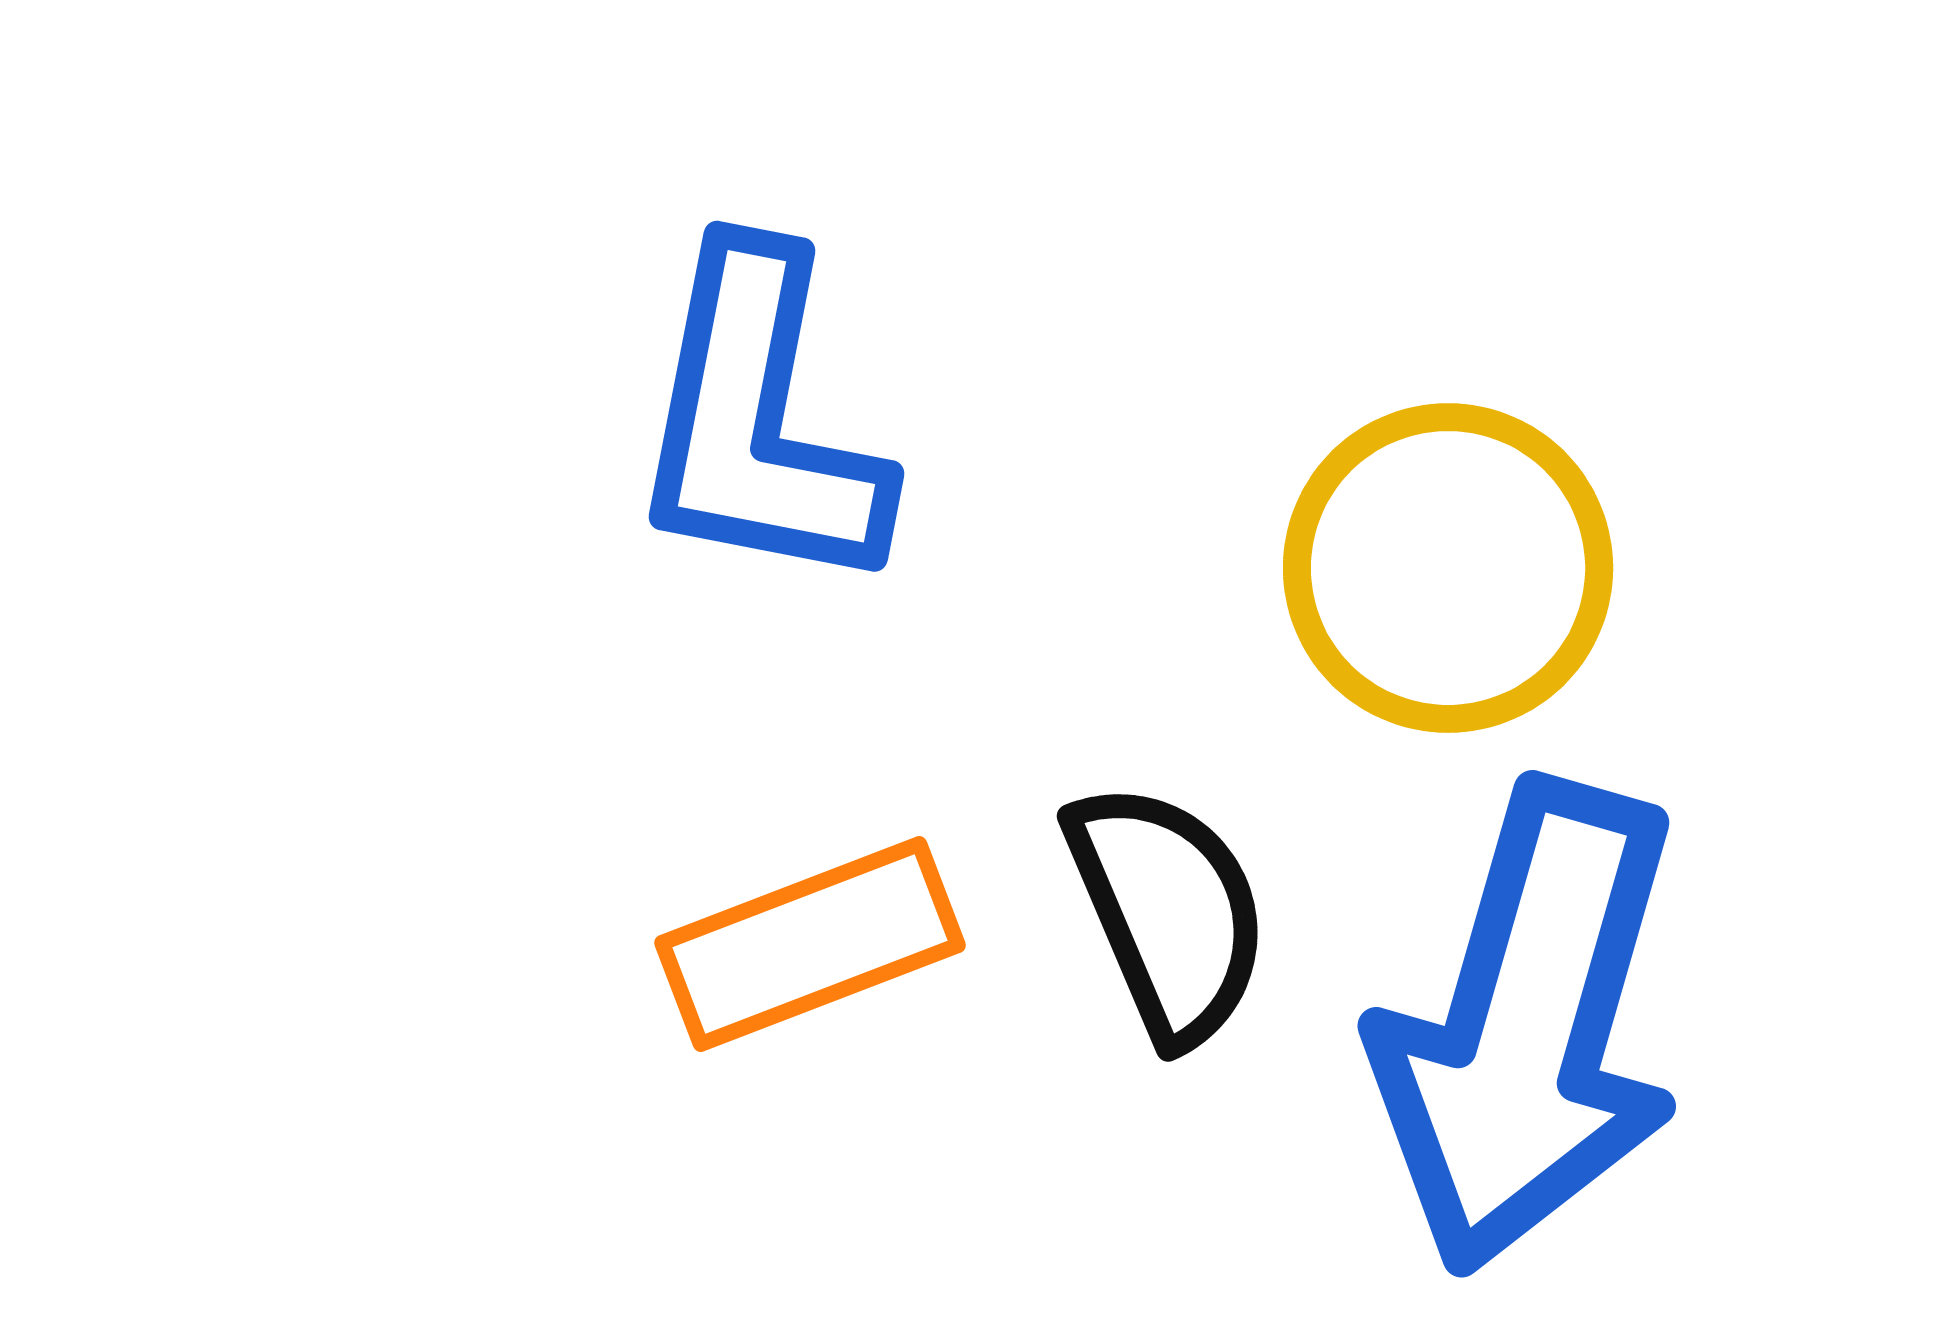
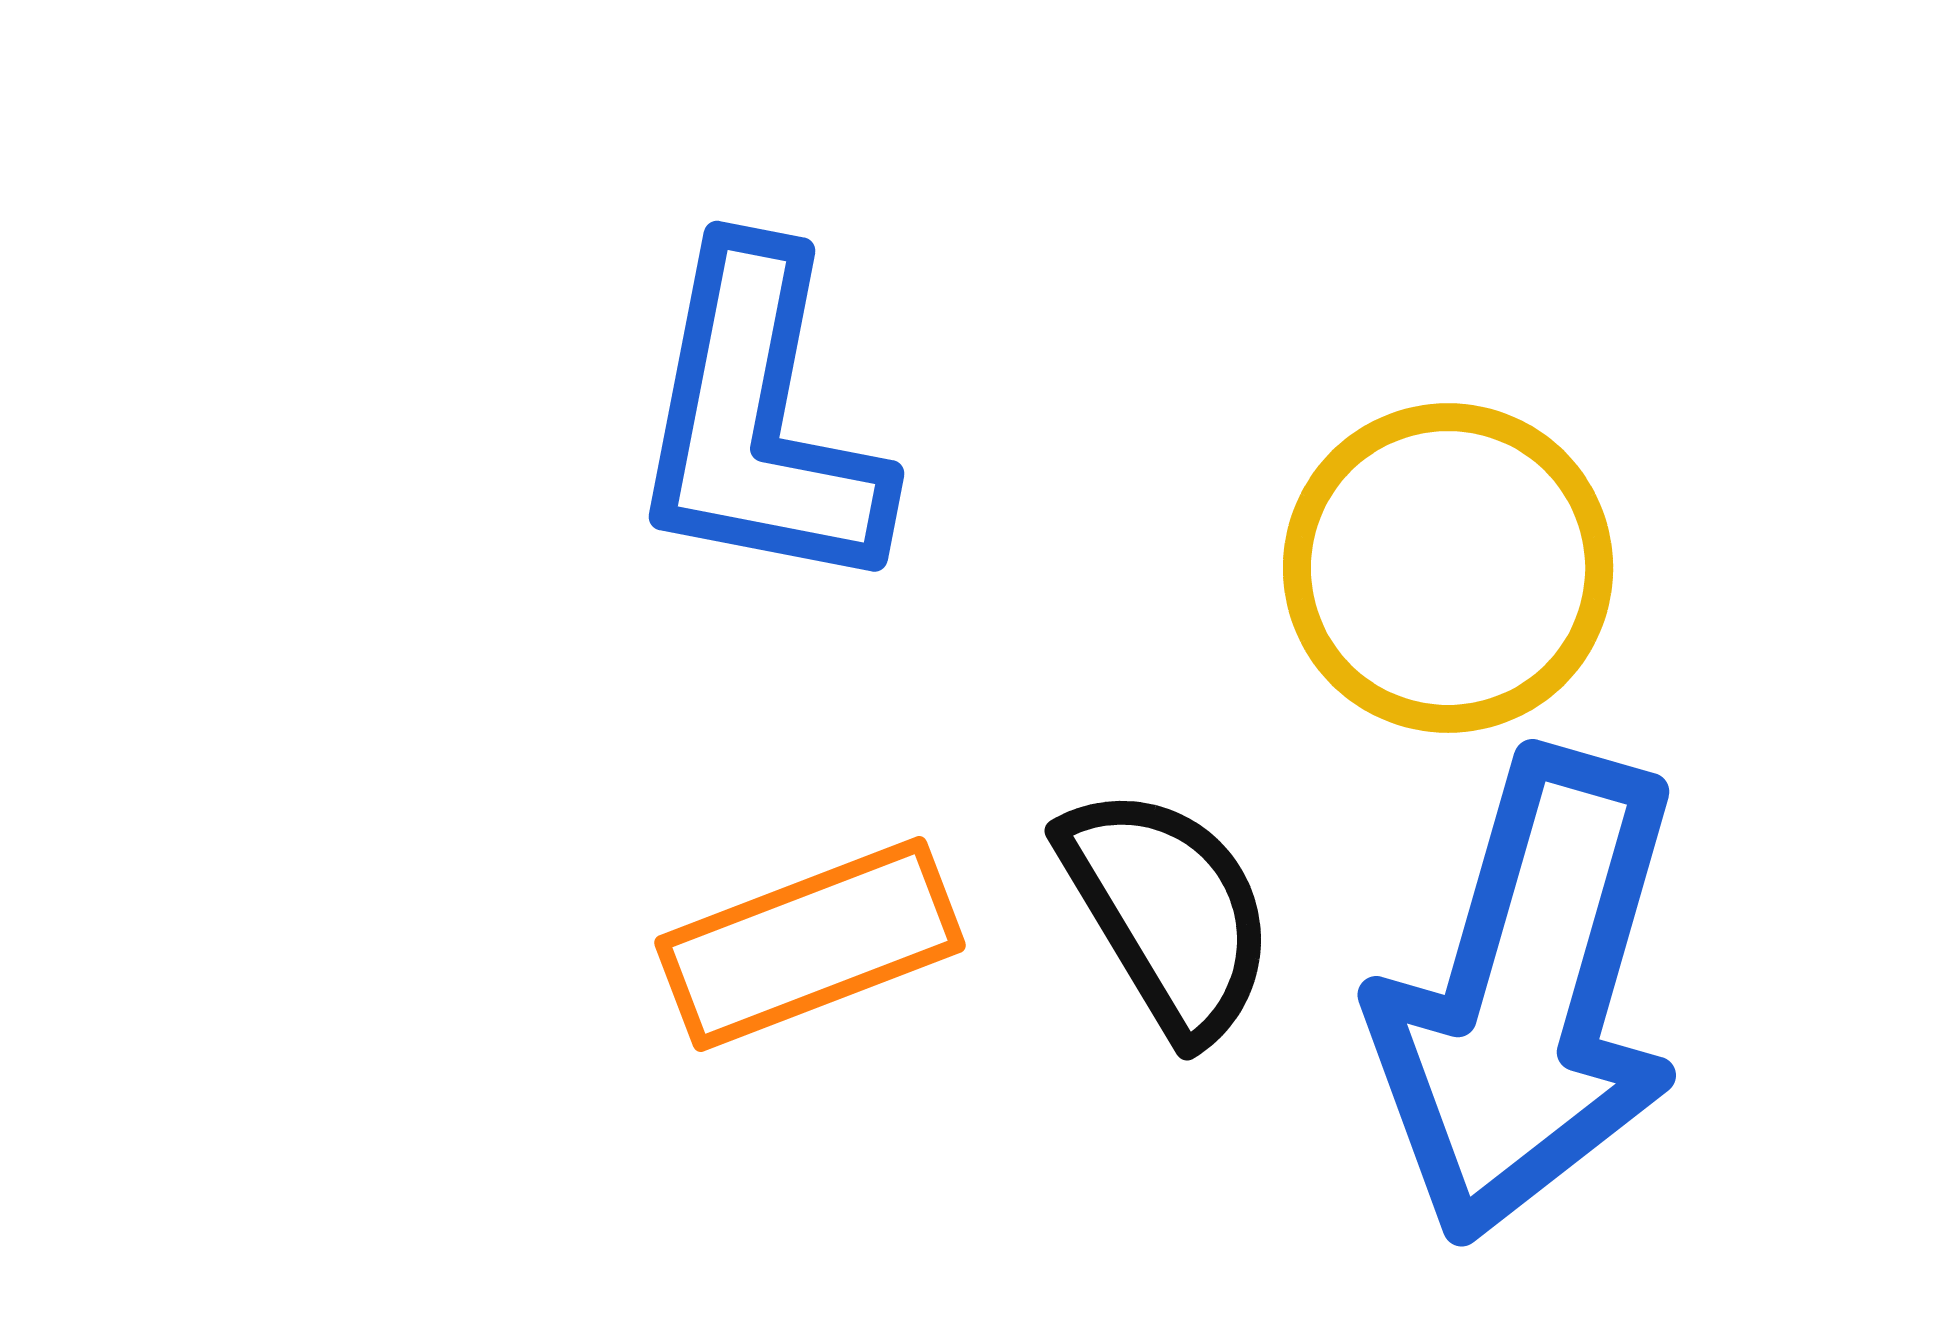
black semicircle: rotated 8 degrees counterclockwise
blue arrow: moved 31 px up
